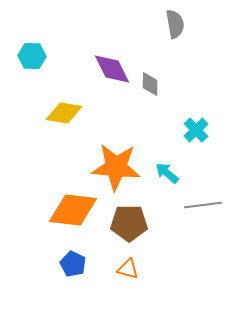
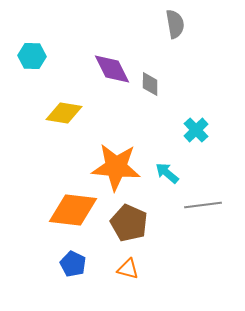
brown pentagon: rotated 24 degrees clockwise
